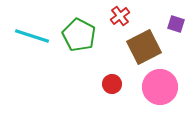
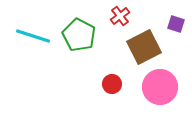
cyan line: moved 1 px right
